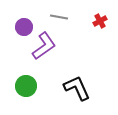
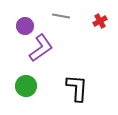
gray line: moved 2 px right, 1 px up
purple circle: moved 1 px right, 1 px up
purple L-shape: moved 3 px left, 2 px down
black L-shape: rotated 28 degrees clockwise
